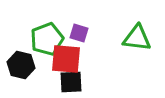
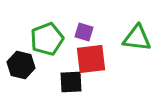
purple square: moved 5 px right, 1 px up
red square: moved 25 px right; rotated 12 degrees counterclockwise
